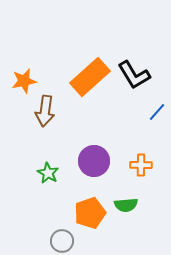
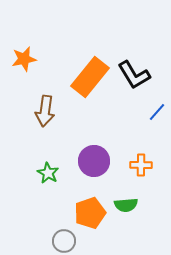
orange rectangle: rotated 9 degrees counterclockwise
orange star: moved 22 px up
gray circle: moved 2 px right
